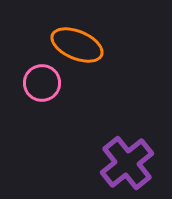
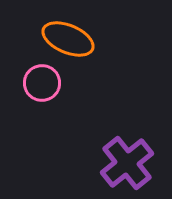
orange ellipse: moved 9 px left, 6 px up
